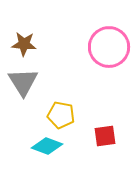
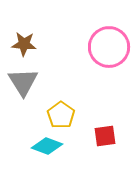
yellow pentagon: rotated 24 degrees clockwise
